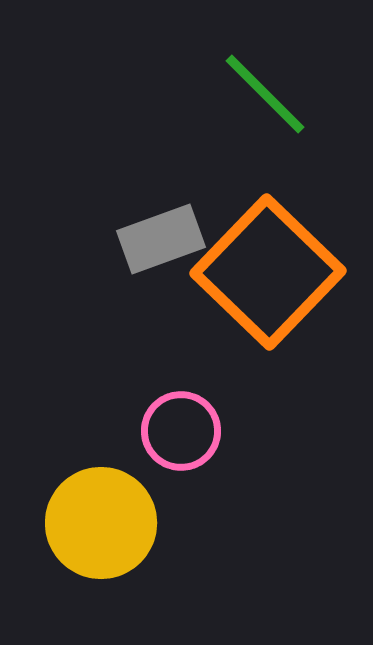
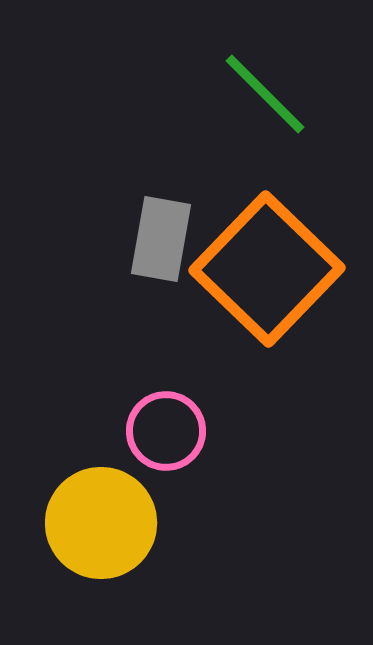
gray rectangle: rotated 60 degrees counterclockwise
orange square: moved 1 px left, 3 px up
pink circle: moved 15 px left
